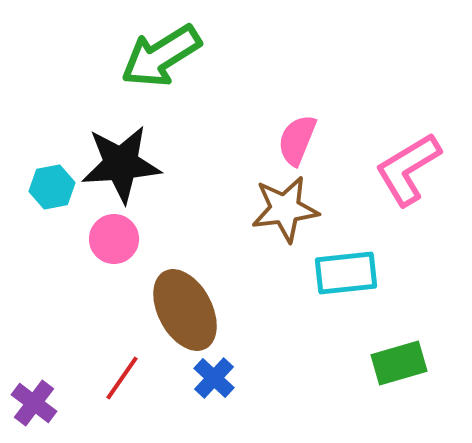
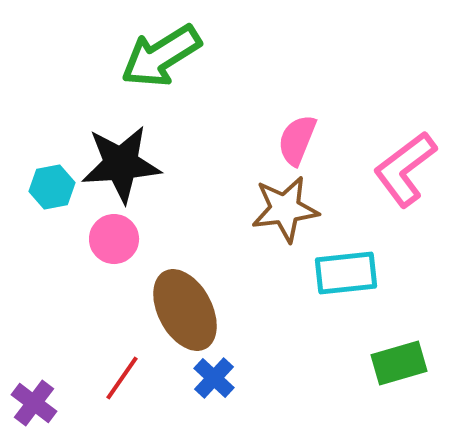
pink L-shape: moved 3 px left; rotated 6 degrees counterclockwise
